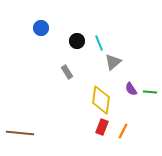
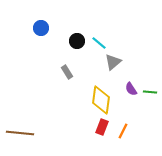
cyan line: rotated 28 degrees counterclockwise
